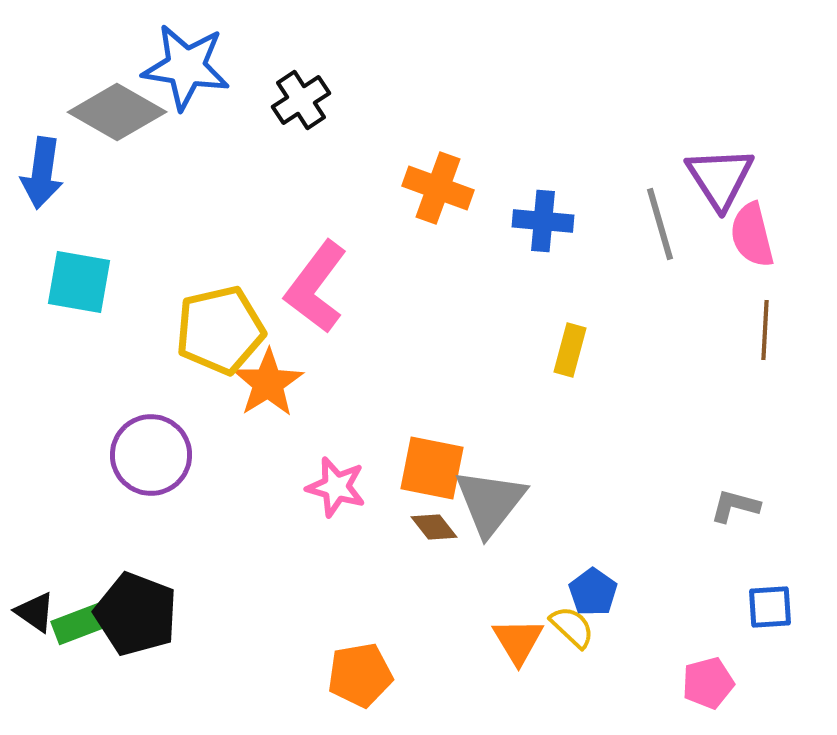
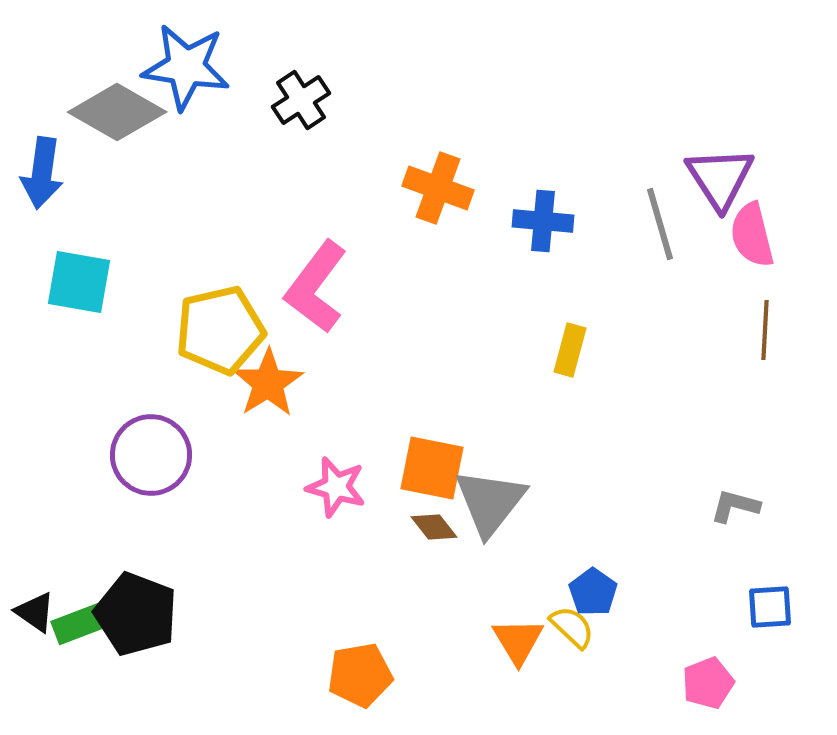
pink pentagon: rotated 6 degrees counterclockwise
